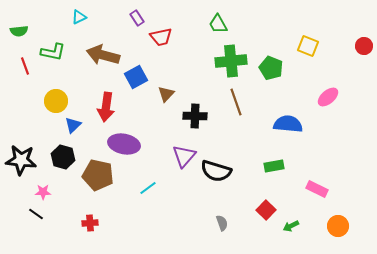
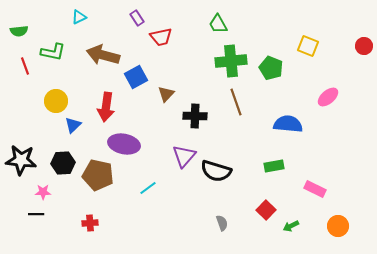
black hexagon: moved 6 px down; rotated 20 degrees counterclockwise
pink rectangle: moved 2 px left
black line: rotated 35 degrees counterclockwise
